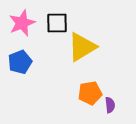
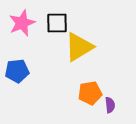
yellow triangle: moved 3 px left
blue pentagon: moved 3 px left, 9 px down; rotated 15 degrees clockwise
